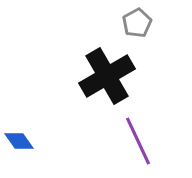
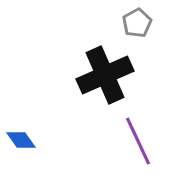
black cross: moved 2 px left, 1 px up; rotated 6 degrees clockwise
blue diamond: moved 2 px right, 1 px up
